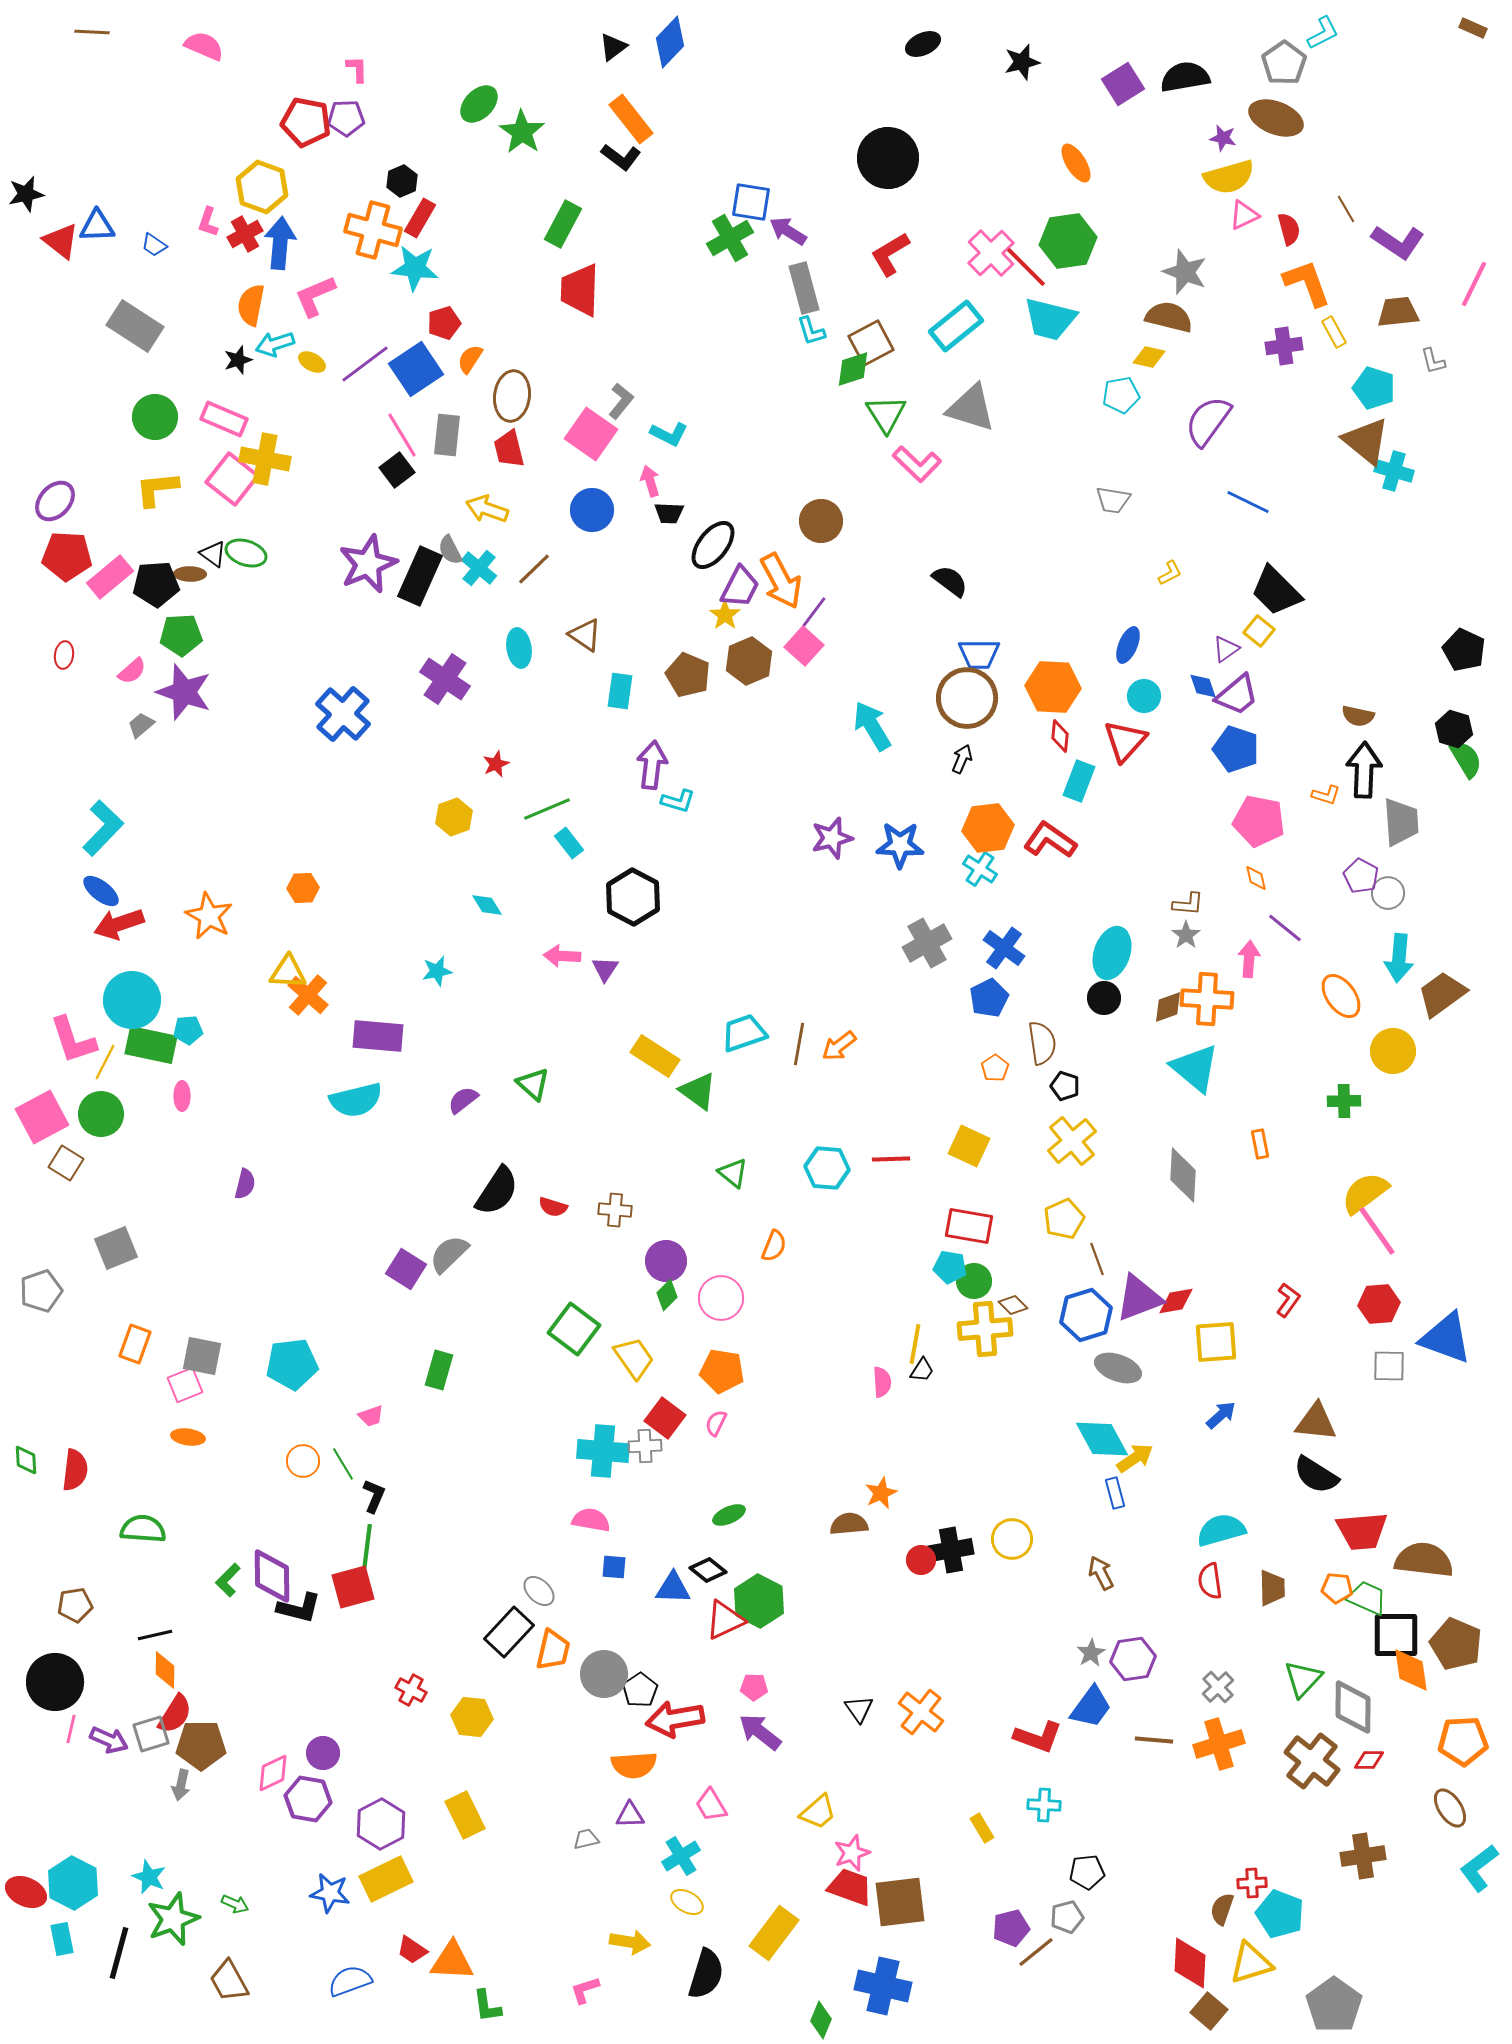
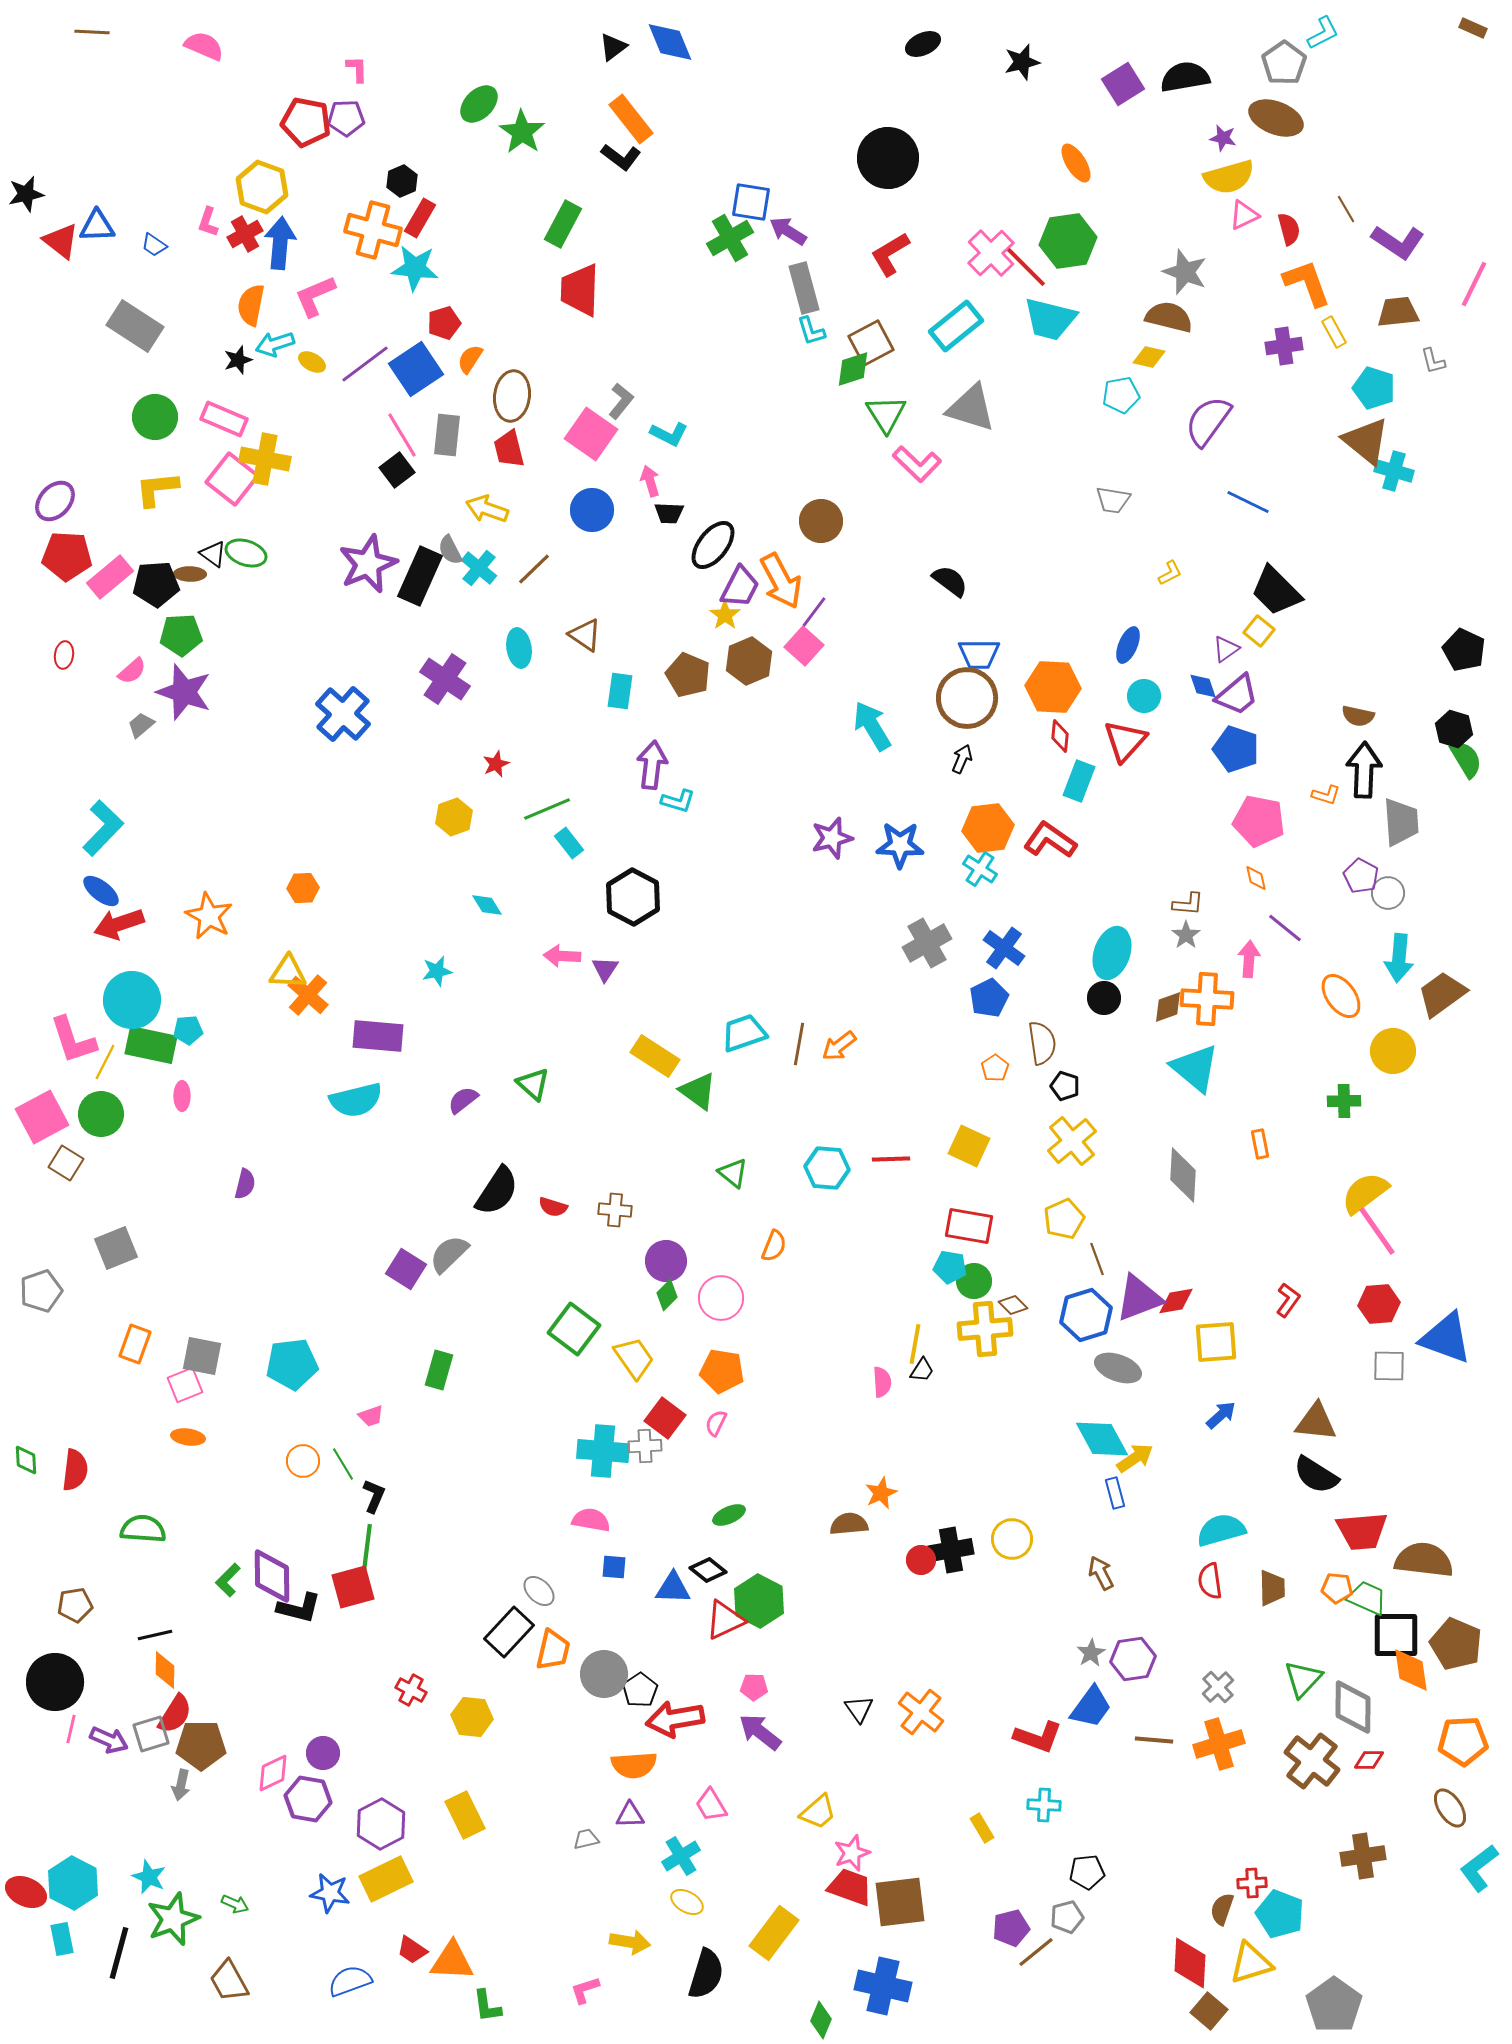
blue diamond at (670, 42): rotated 66 degrees counterclockwise
